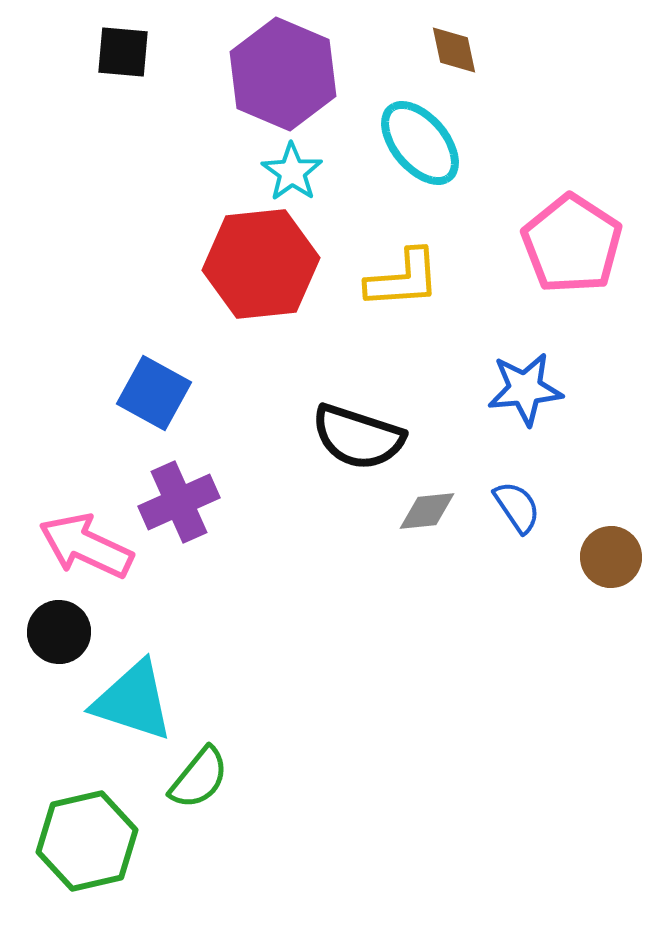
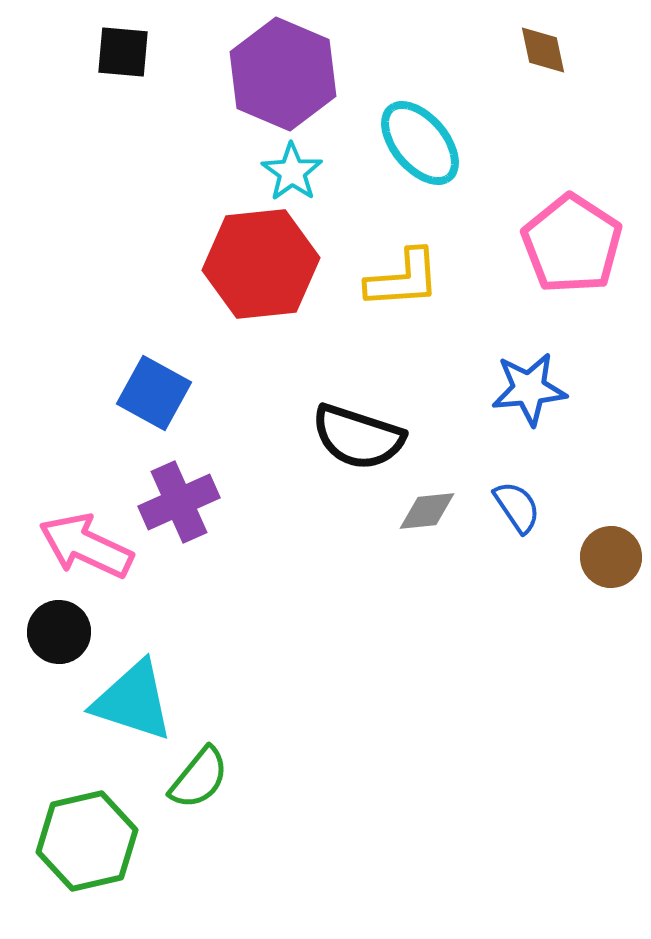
brown diamond: moved 89 px right
blue star: moved 4 px right
